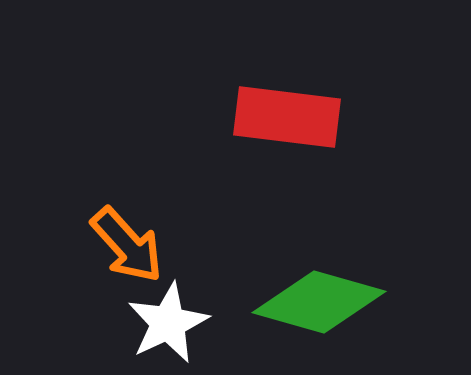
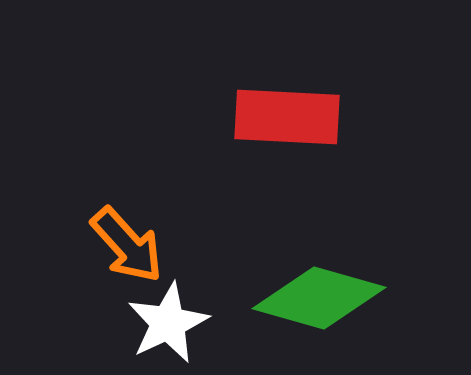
red rectangle: rotated 4 degrees counterclockwise
green diamond: moved 4 px up
